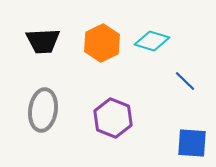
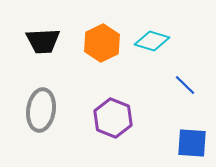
blue line: moved 4 px down
gray ellipse: moved 2 px left
